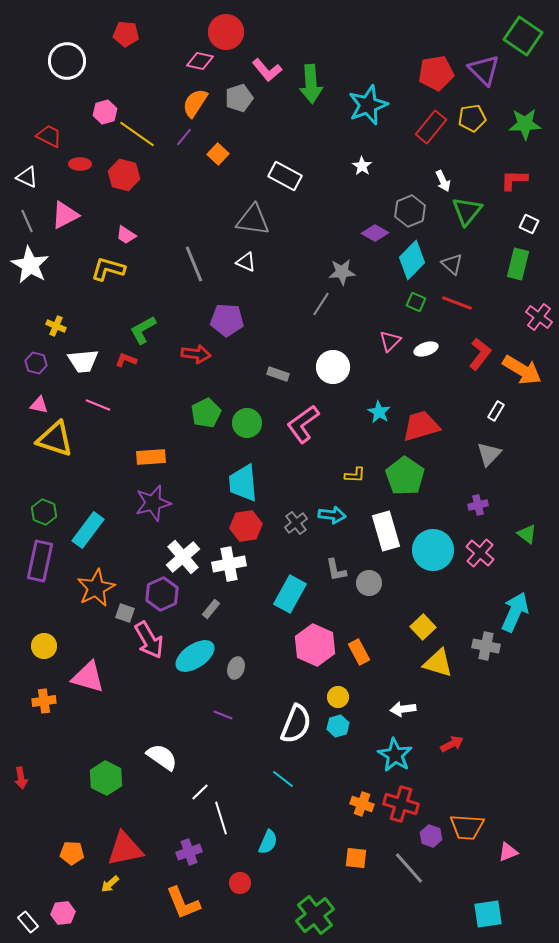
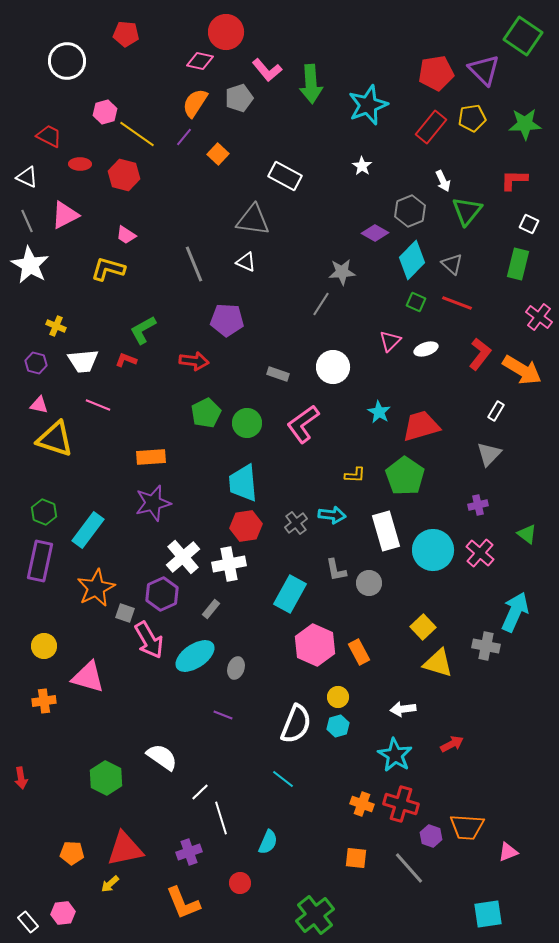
red arrow at (196, 354): moved 2 px left, 7 px down
